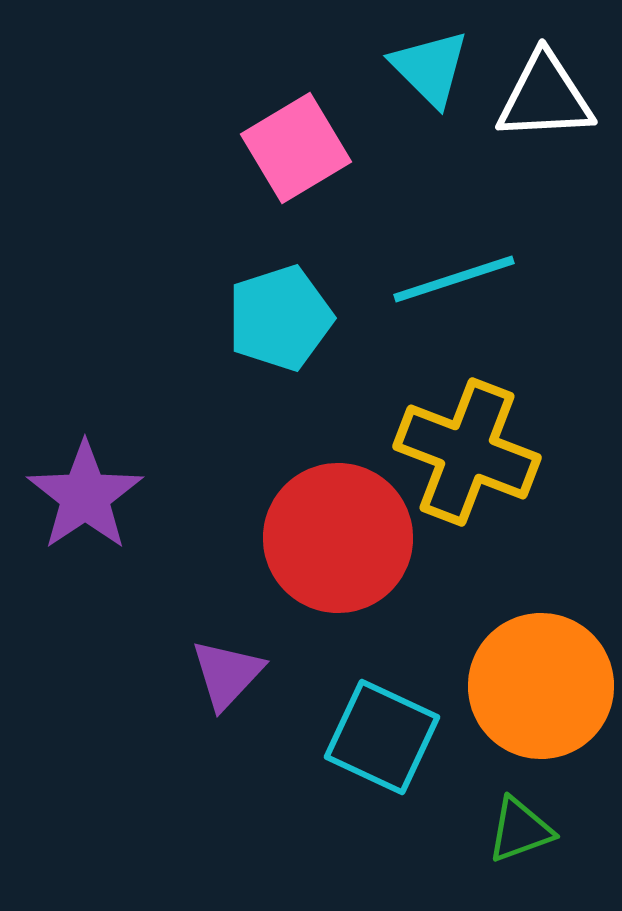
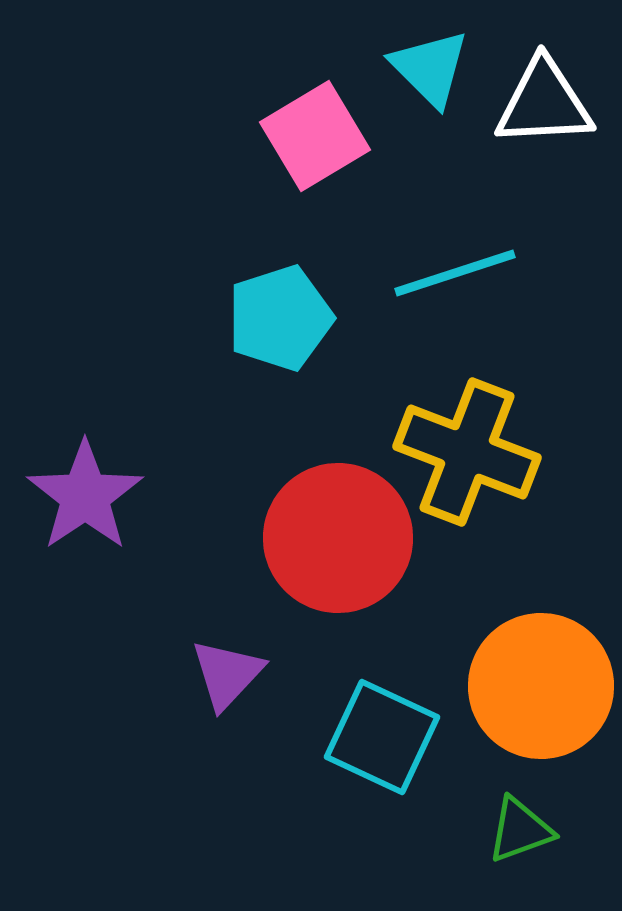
white triangle: moved 1 px left, 6 px down
pink square: moved 19 px right, 12 px up
cyan line: moved 1 px right, 6 px up
